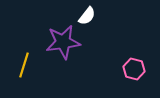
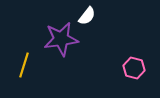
purple star: moved 2 px left, 3 px up
pink hexagon: moved 1 px up
